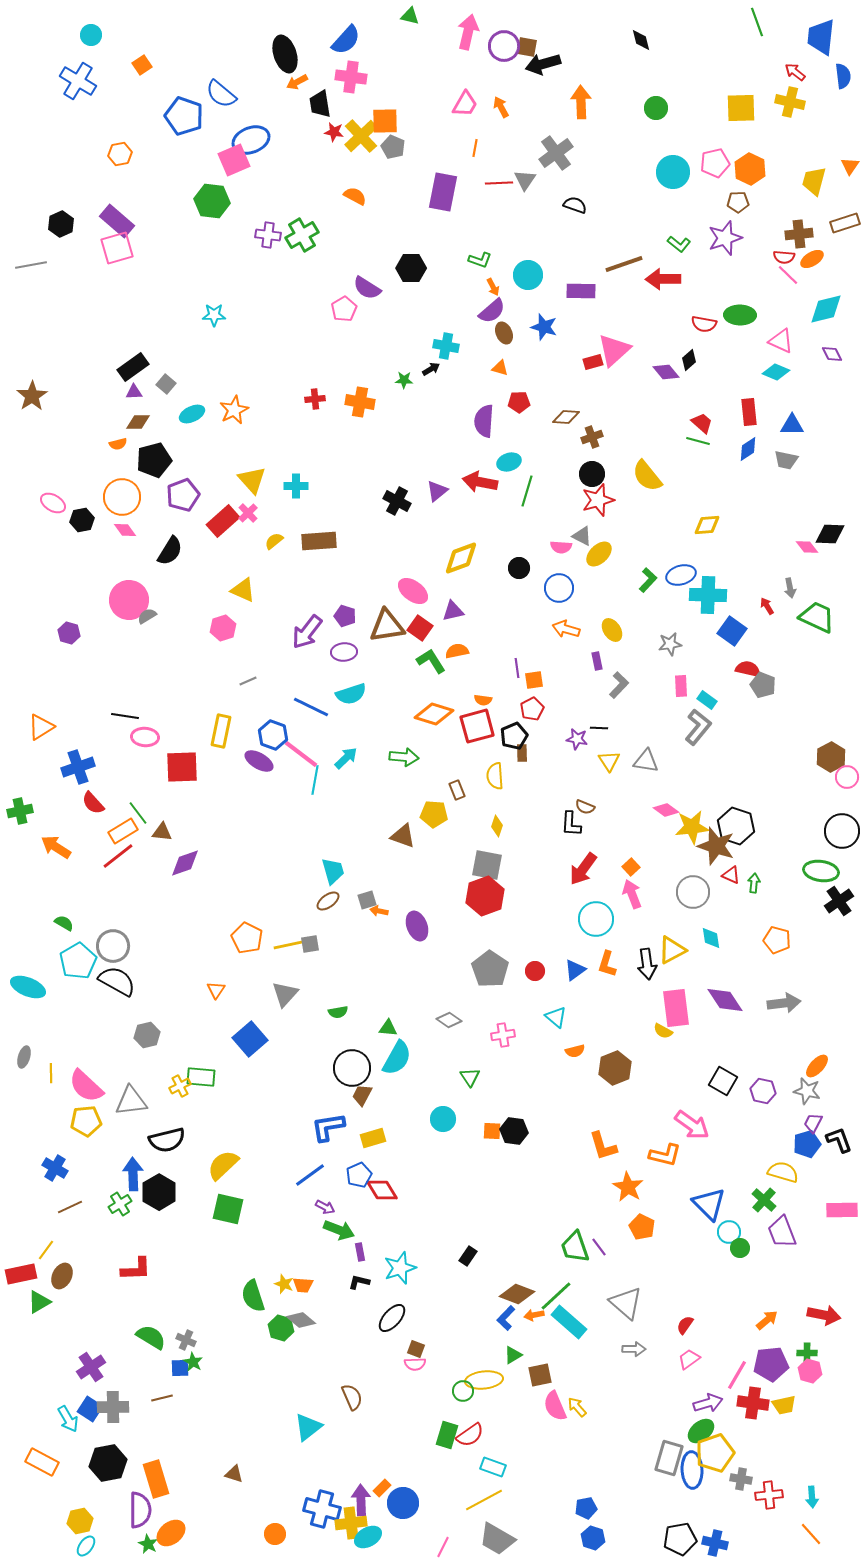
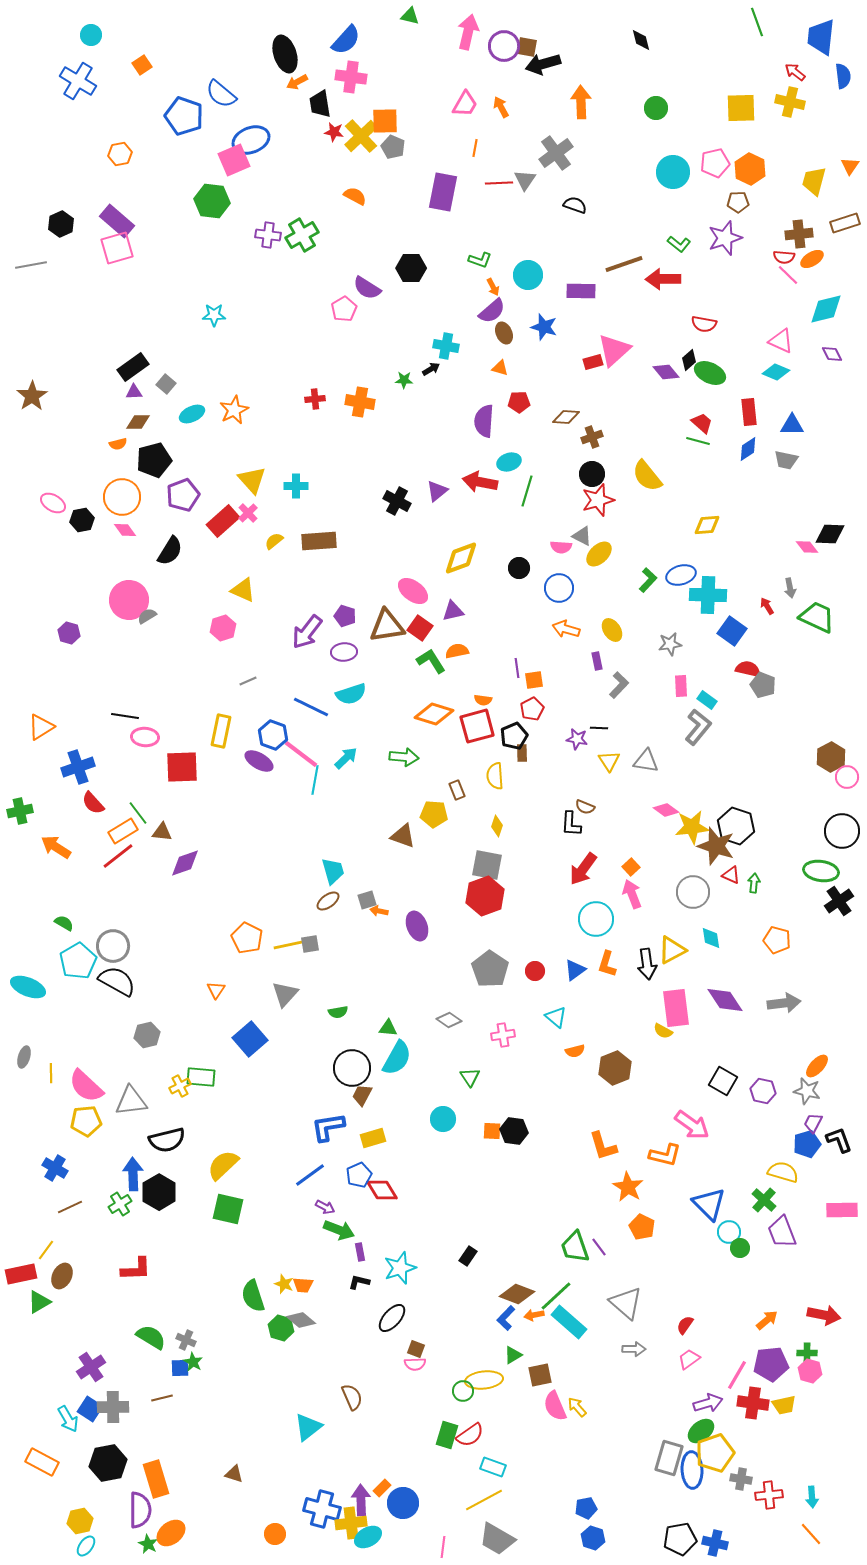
green ellipse at (740, 315): moved 30 px left, 58 px down; rotated 24 degrees clockwise
pink line at (443, 1547): rotated 20 degrees counterclockwise
